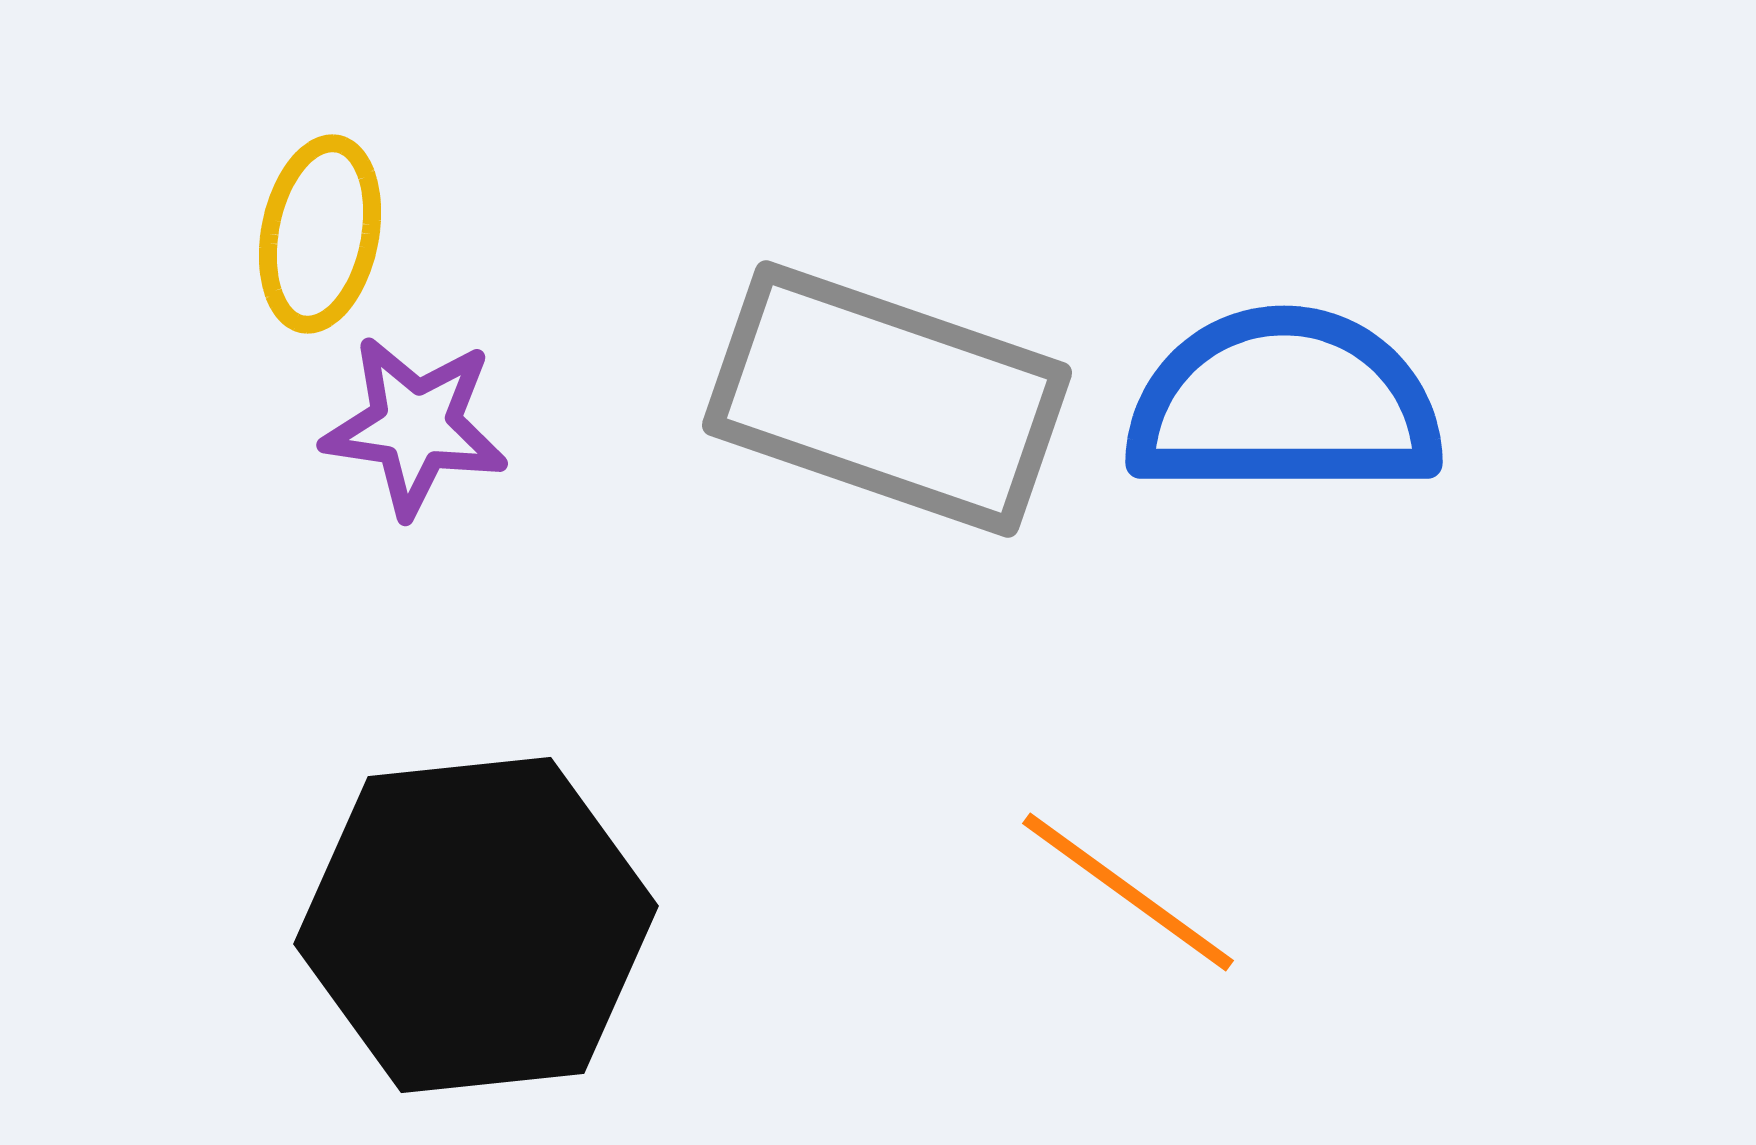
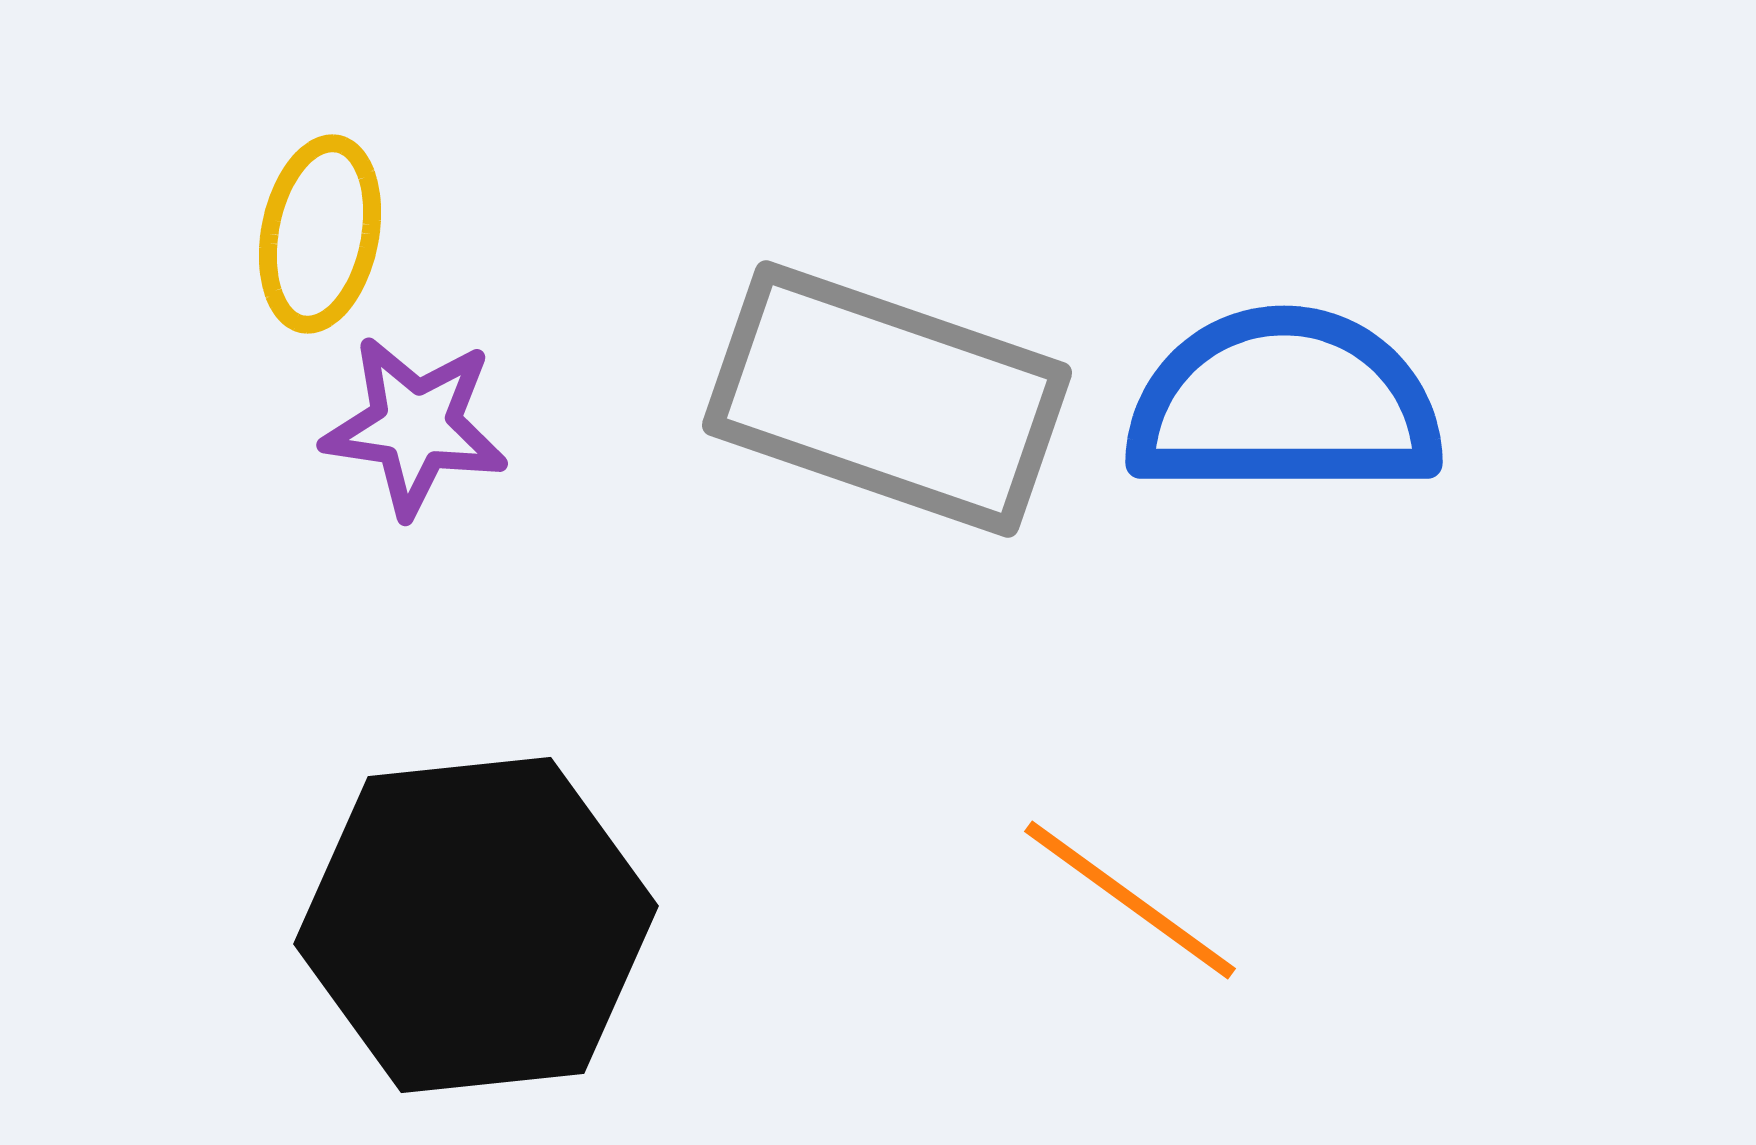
orange line: moved 2 px right, 8 px down
